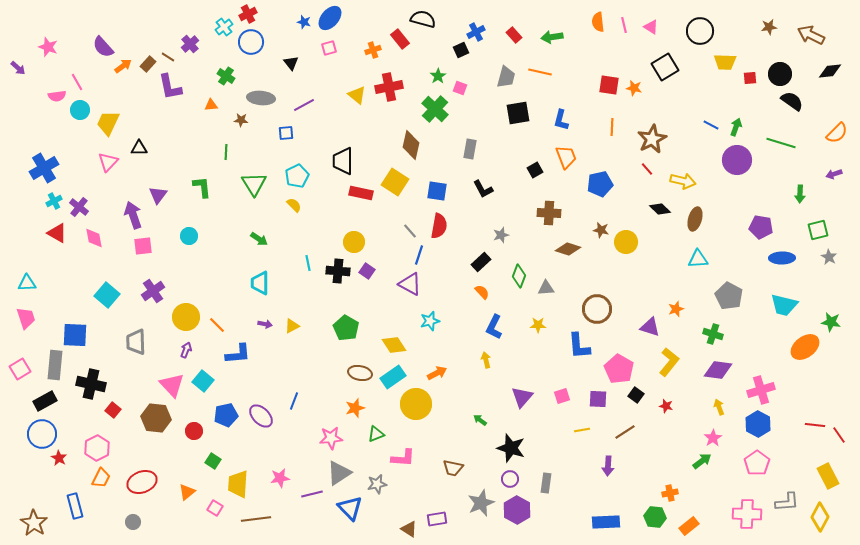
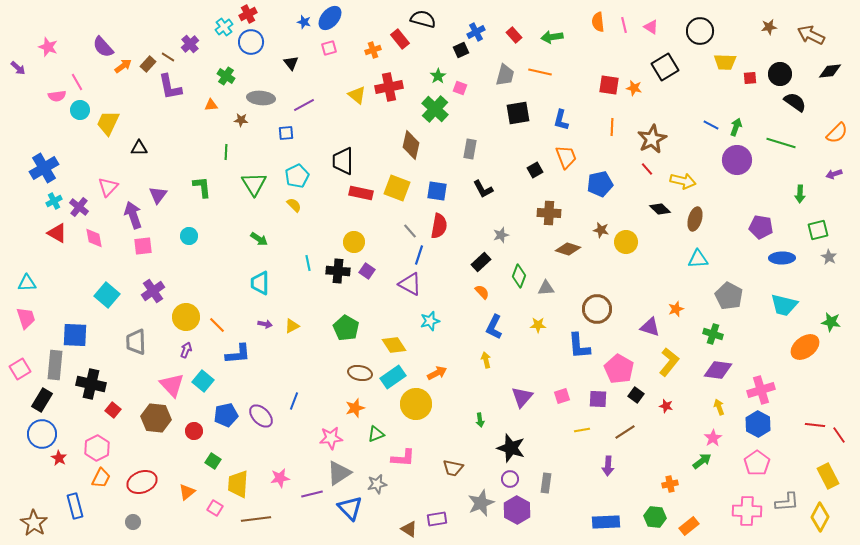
gray trapezoid at (506, 77): moved 1 px left, 2 px up
black semicircle at (792, 101): moved 3 px right, 1 px down
pink triangle at (108, 162): moved 25 px down
yellow square at (395, 182): moved 2 px right, 6 px down; rotated 12 degrees counterclockwise
black rectangle at (45, 401): moved 3 px left, 1 px up; rotated 30 degrees counterclockwise
green arrow at (480, 420): rotated 136 degrees counterclockwise
orange cross at (670, 493): moved 9 px up
pink cross at (747, 514): moved 3 px up
